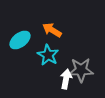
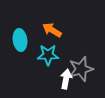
cyan ellipse: rotated 60 degrees counterclockwise
cyan star: rotated 30 degrees counterclockwise
gray star: moved 1 px up; rotated 15 degrees counterclockwise
